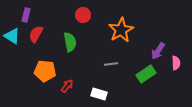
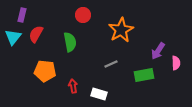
purple rectangle: moved 4 px left
cyan triangle: moved 1 px right, 1 px down; rotated 36 degrees clockwise
gray line: rotated 16 degrees counterclockwise
green rectangle: moved 2 px left, 1 px down; rotated 24 degrees clockwise
red arrow: moved 6 px right; rotated 48 degrees counterclockwise
